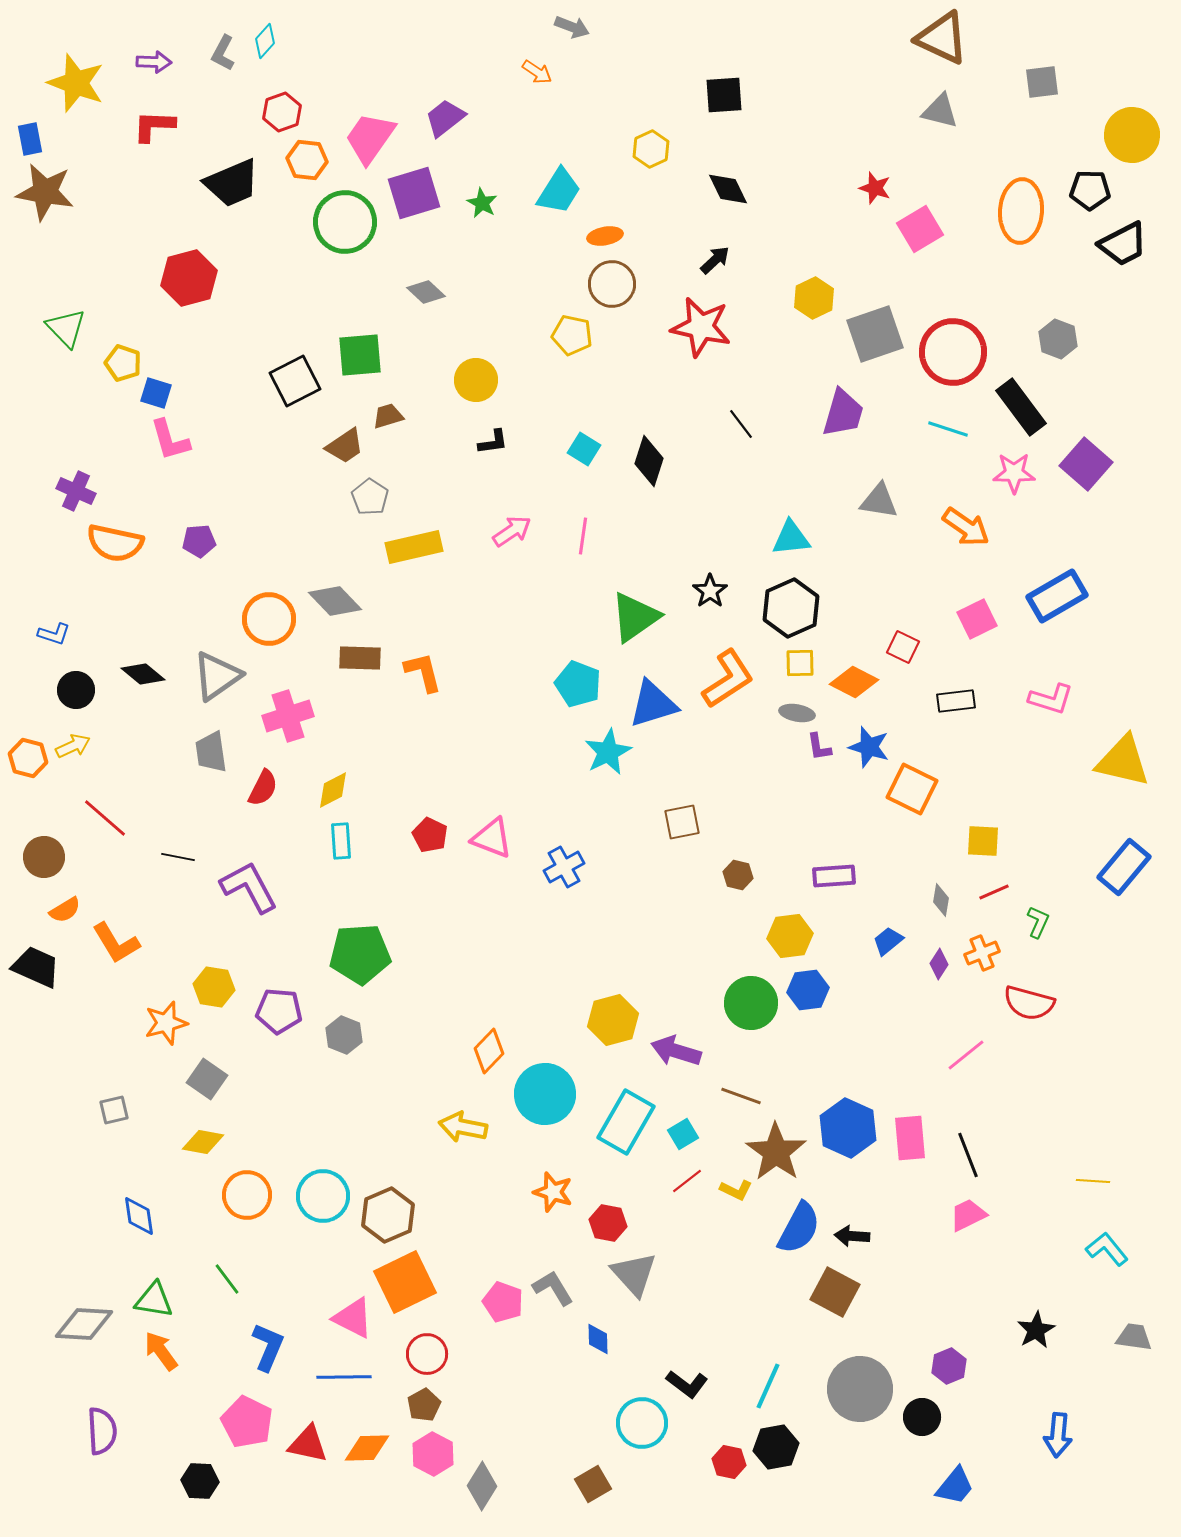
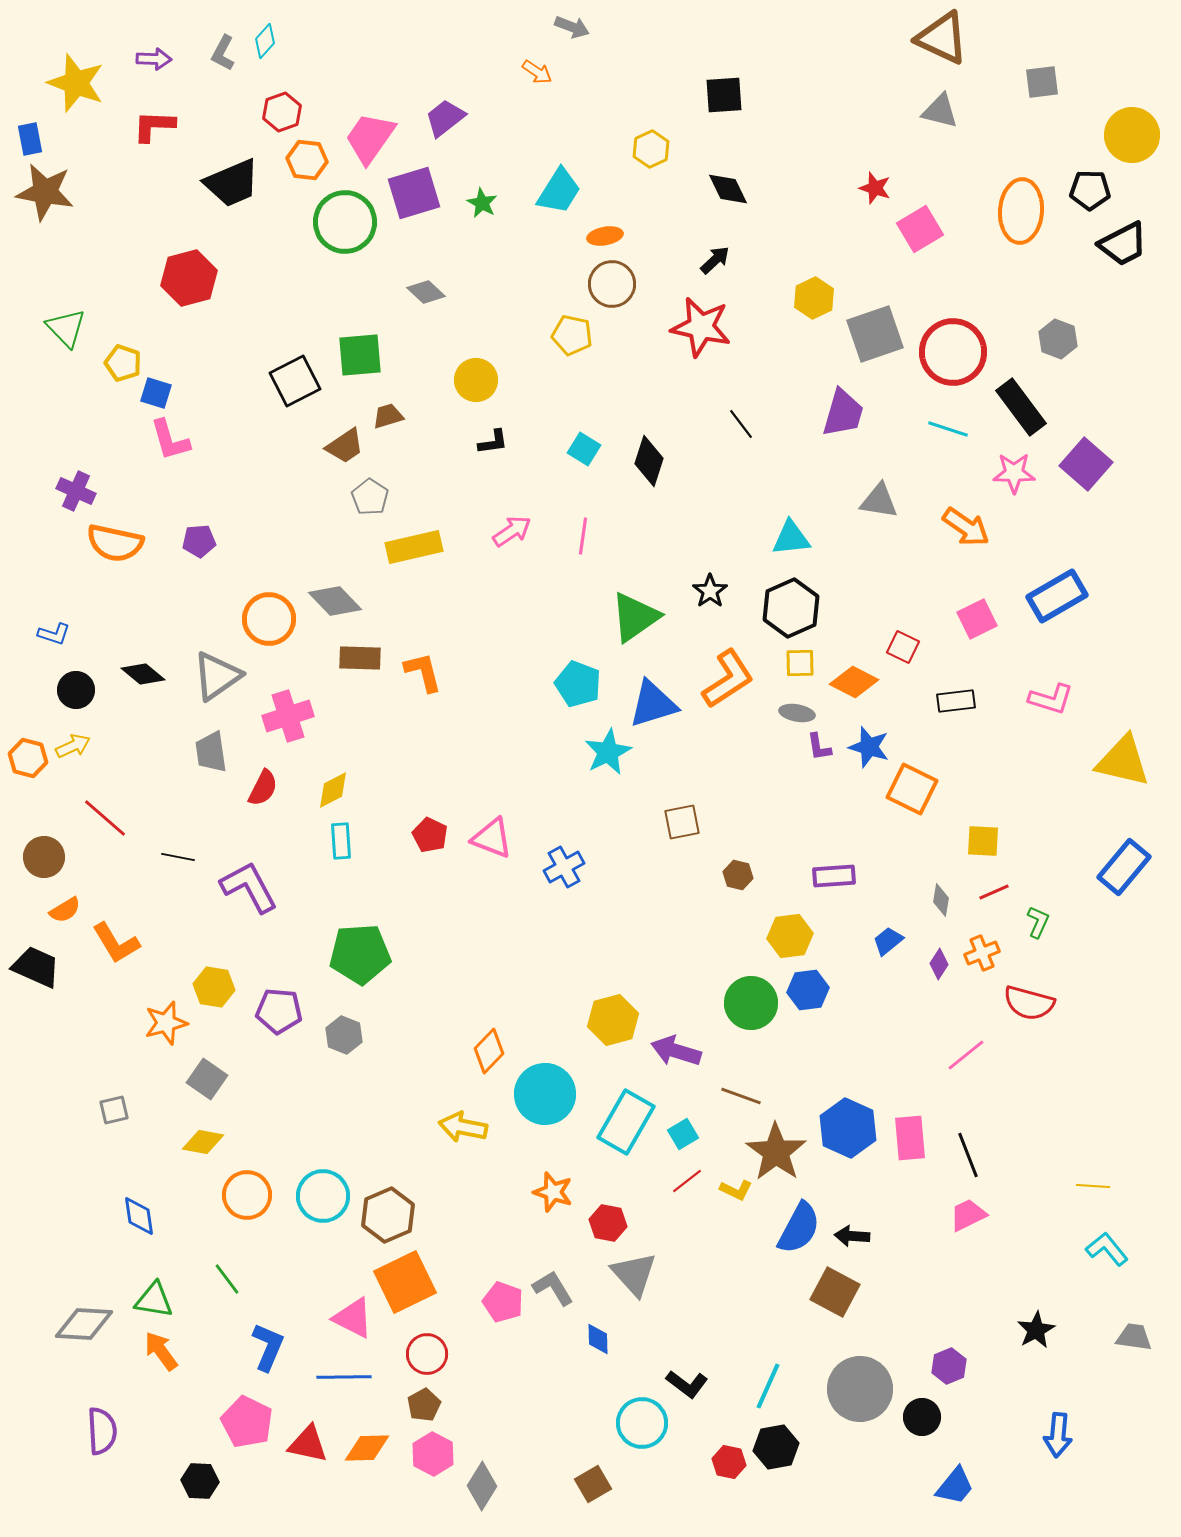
purple arrow at (154, 62): moved 3 px up
yellow line at (1093, 1181): moved 5 px down
